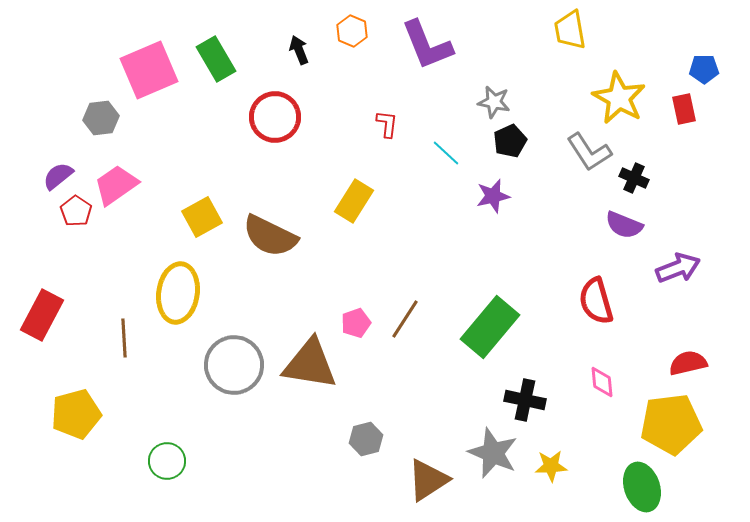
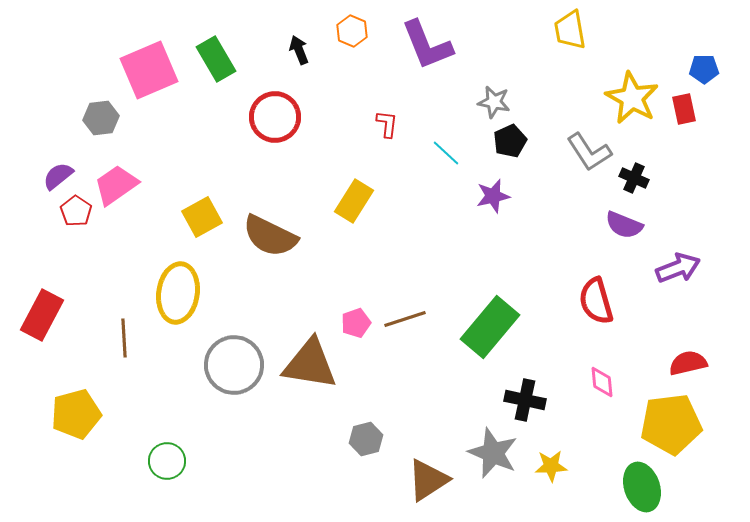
yellow star at (619, 98): moved 13 px right
brown line at (405, 319): rotated 39 degrees clockwise
